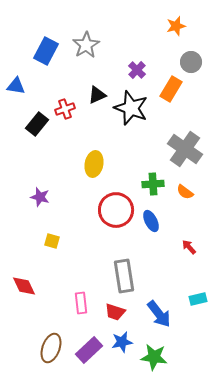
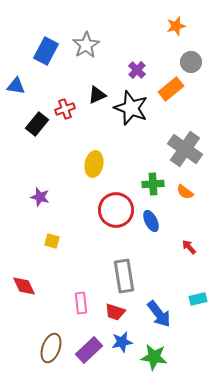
orange rectangle: rotated 20 degrees clockwise
